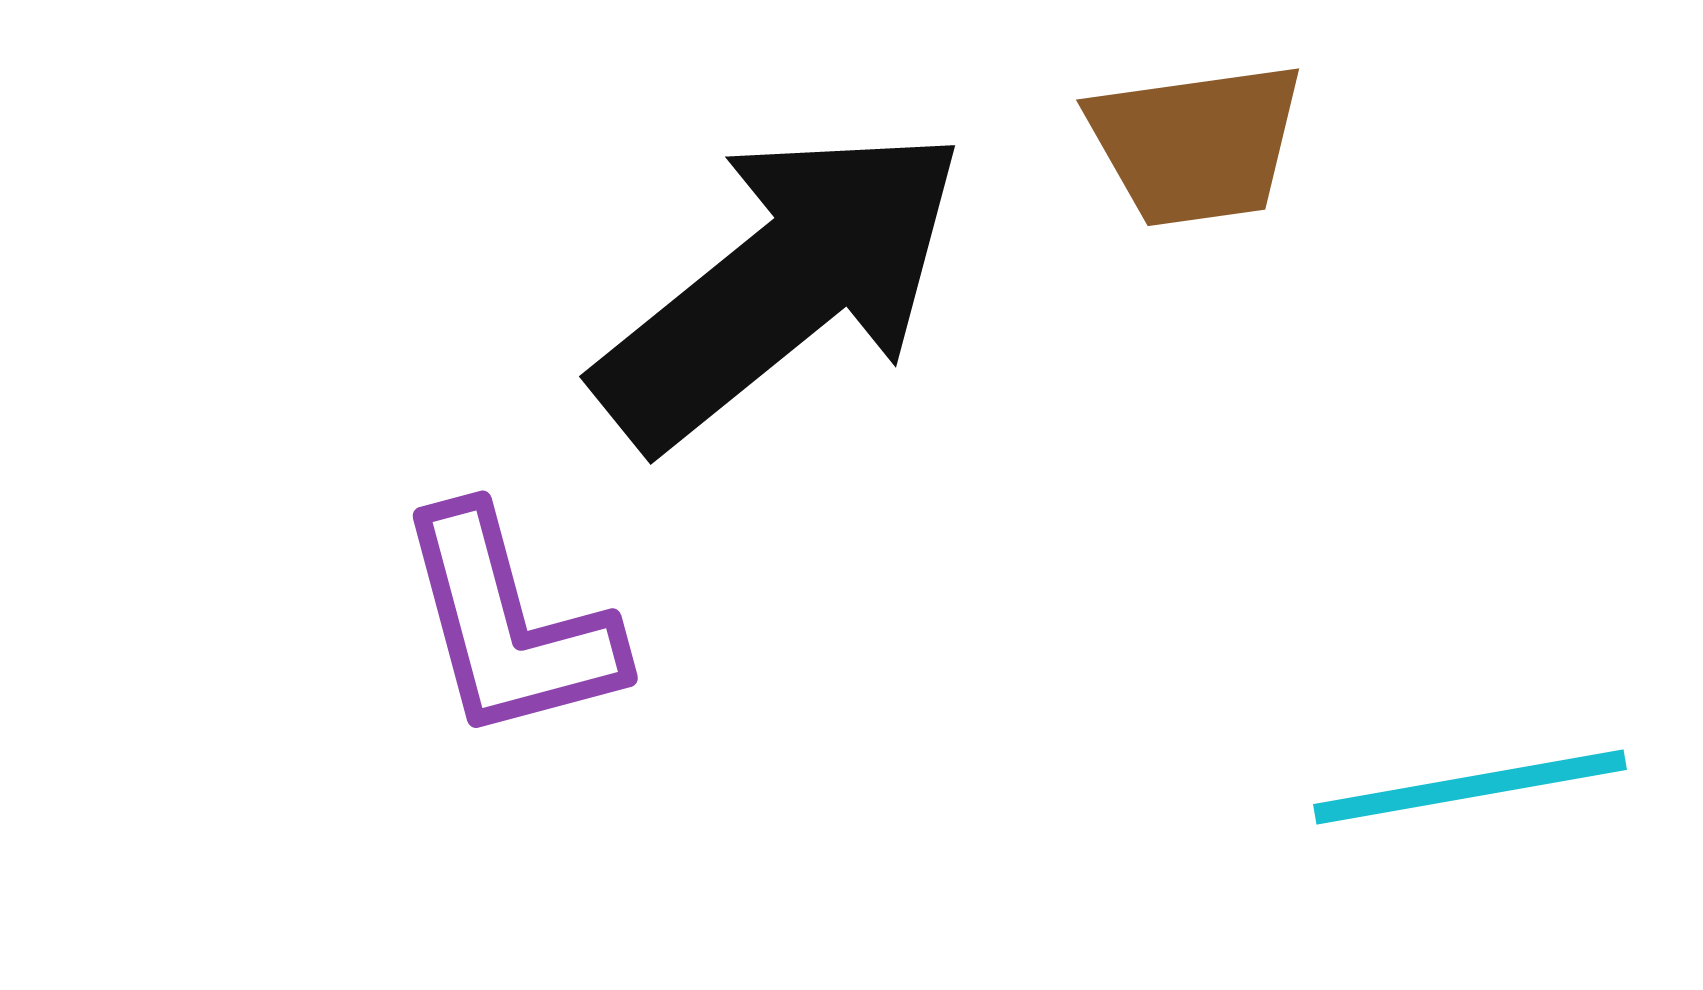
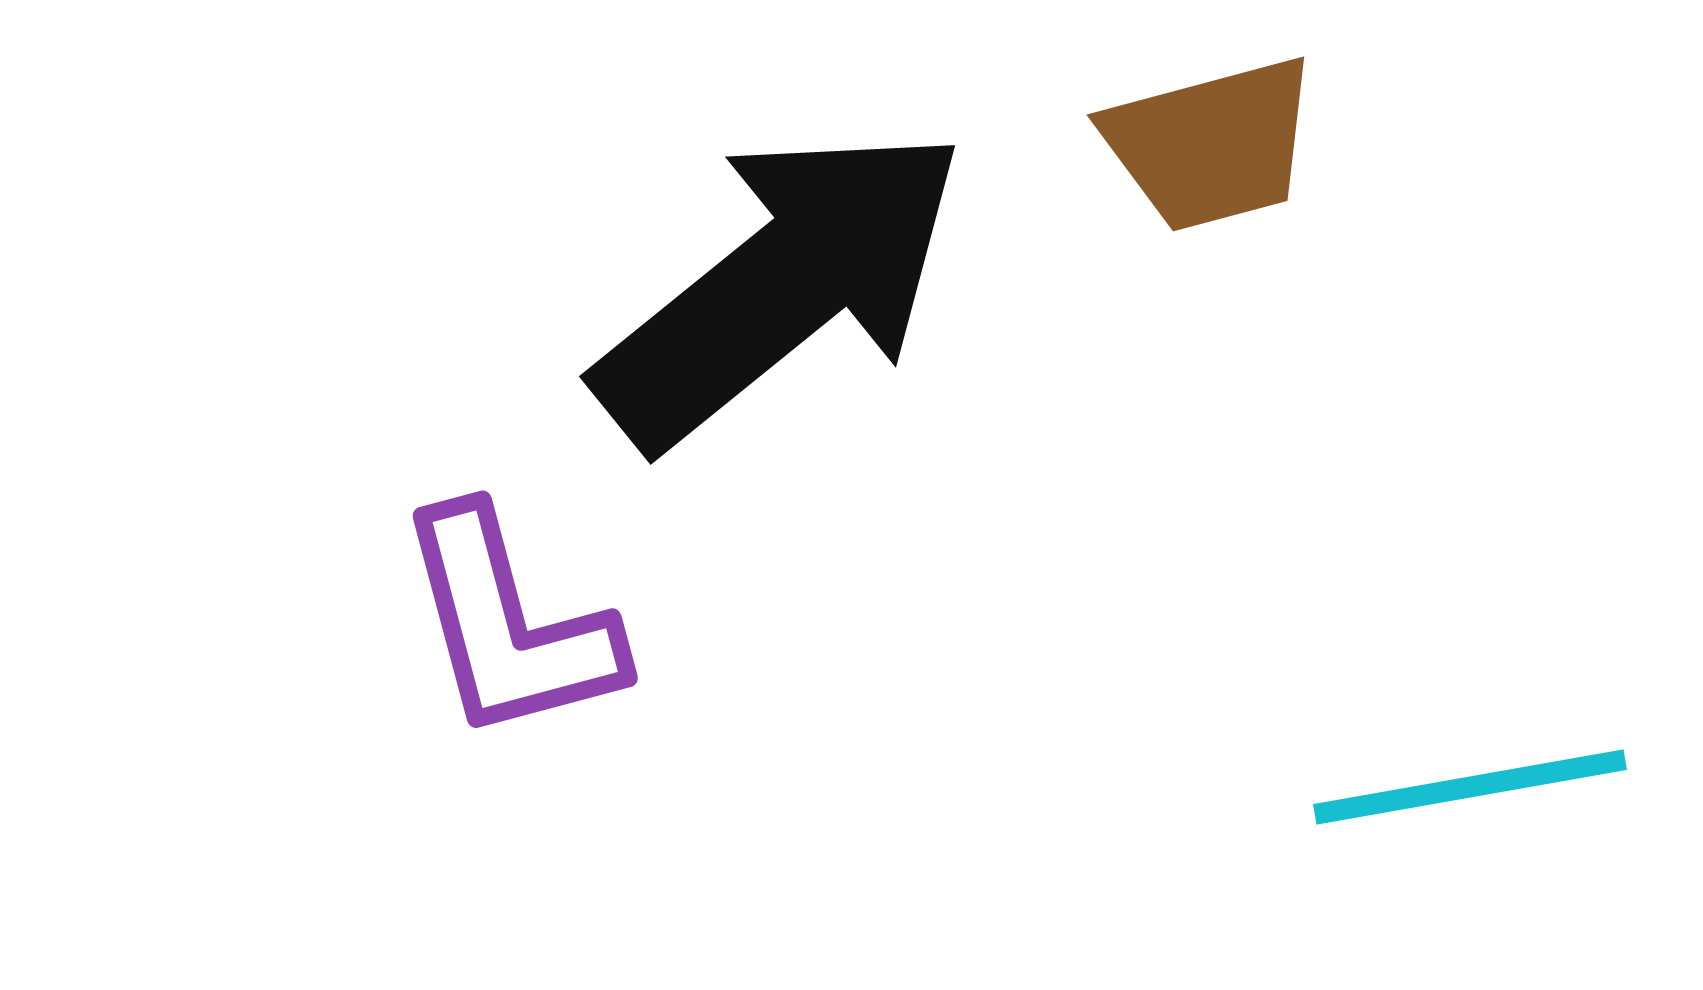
brown trapezoid: moved 15 px right; rotated 7 degrees counterclockwise
